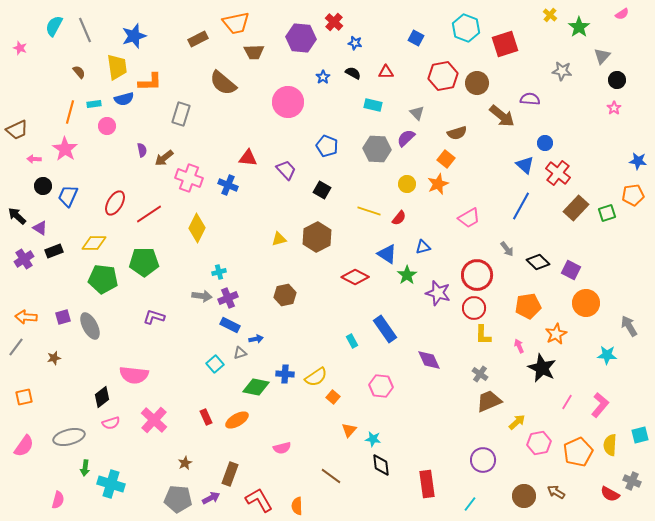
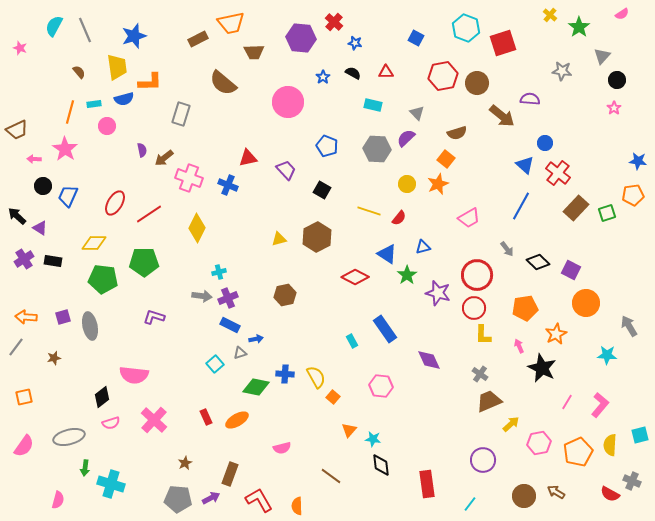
orange trapezoid at (236, 23): moved 5 px left
red square at (505, 44): moved 2 px left, 1 px up
red triangle at (248, 158): rotated 18 degrees counterclockwise
black rectangle at (54, 251): moved 1 px left, 10 px down; rotated 30 degrees clockwise
orange pentagon at (528, 306): moved 3 px left, 2 px down
gray ellipse at (90, 326): rotated 16 degrees clockwise
yellow semicircle at (316, 377): rotated 85 degrees counterclockwise
yellow arrow at (517, 422): moved 6 px left, 2 px down
